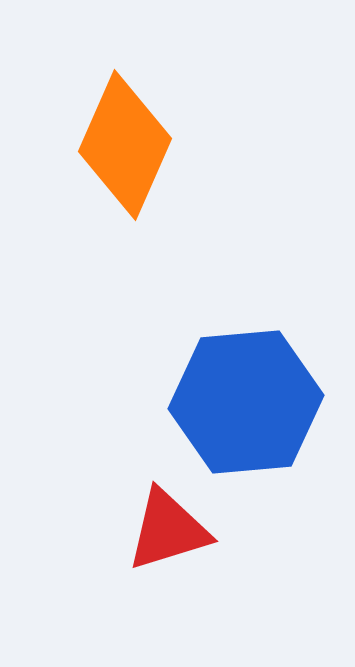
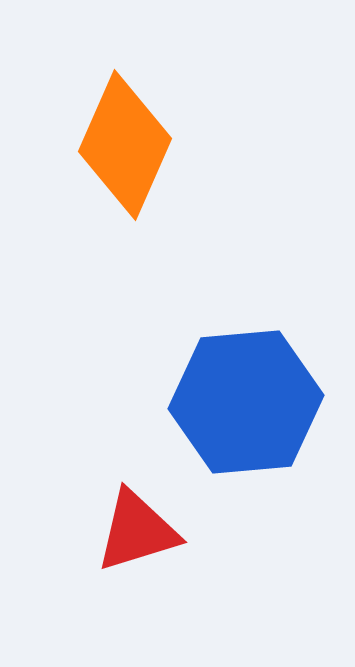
red triangle: moved 31 px left, 1 px down
